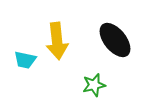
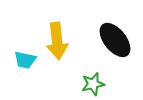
green star: moved 1 px left, 1 px up
